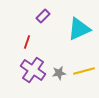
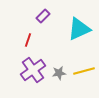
red line: moved 1 px right, 2 px up
purple cross: rotated 20 degrees clockwise
